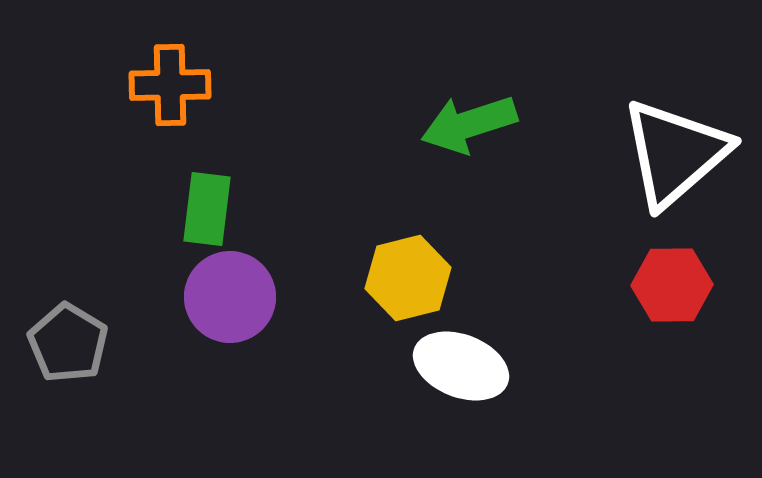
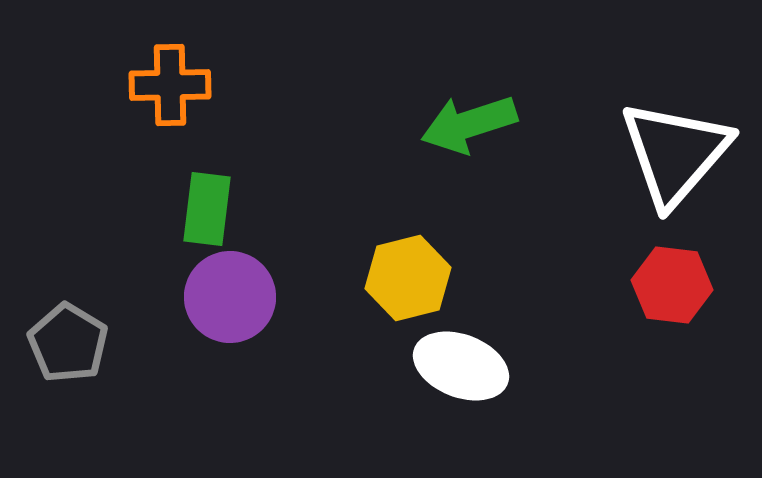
white triangle: rotated 8 degrees counterclockwise
red hexagon: rotated 8 degrees clockwise
